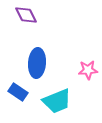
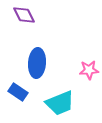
purple diamond: moved 2 px left
pink star: moved 1 px right
cyan trapezoid: moved 3 px right, 2 px down
